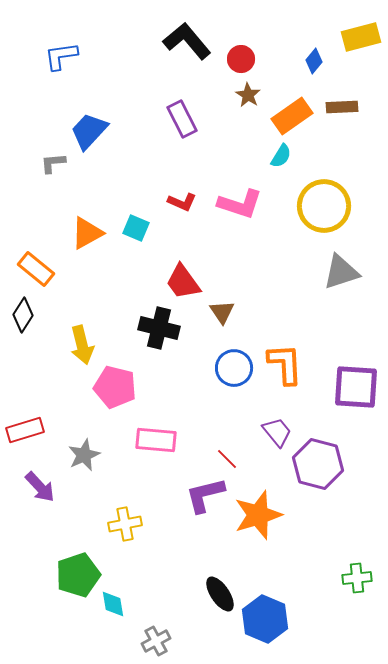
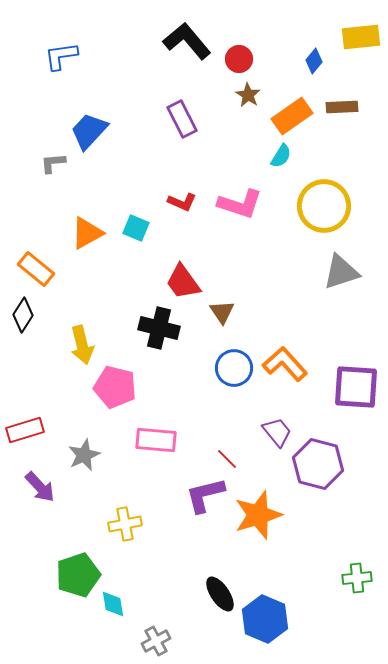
yellow rectangle at (361, 37): rotated 9 degrees clockwise
red circle at (241, 59): moved 2 px left
orange L-shape at (285, 364): rotated 39 degrees counterclockwise
